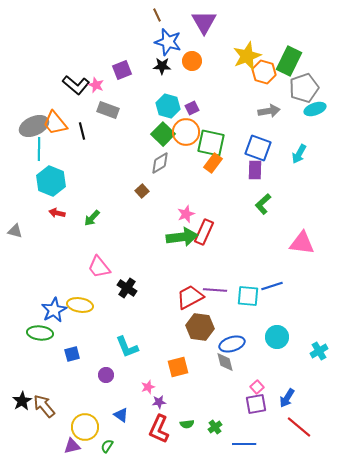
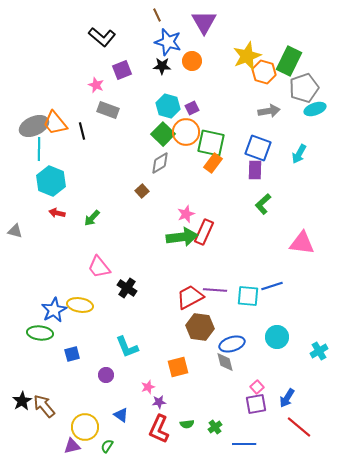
black L-shape at (76, 85): moved 26 px right, 48 px up
